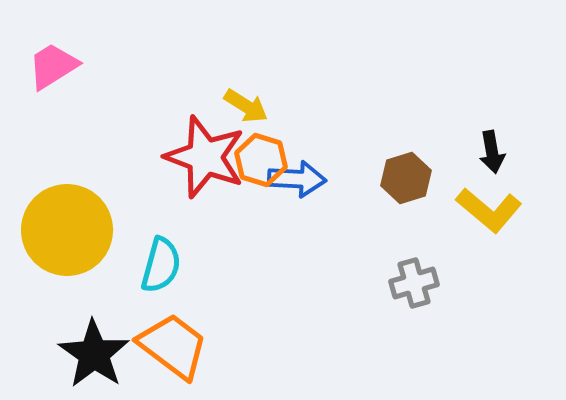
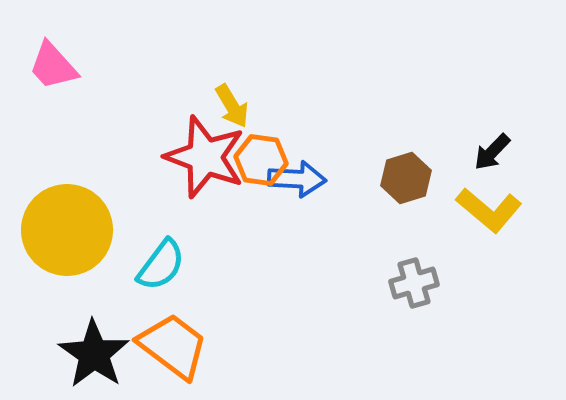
pink trapezoid: rotated 100 degrees counterclockwise
yellow arrow: moved 14 px left; rotated 27 degrees clockwise
black arrow: rotated 54 degrees clockwise
orange hexagon: rotated 9 degrees counterclockwise
cyan semicircle: rotated 22 degrees clockwise
